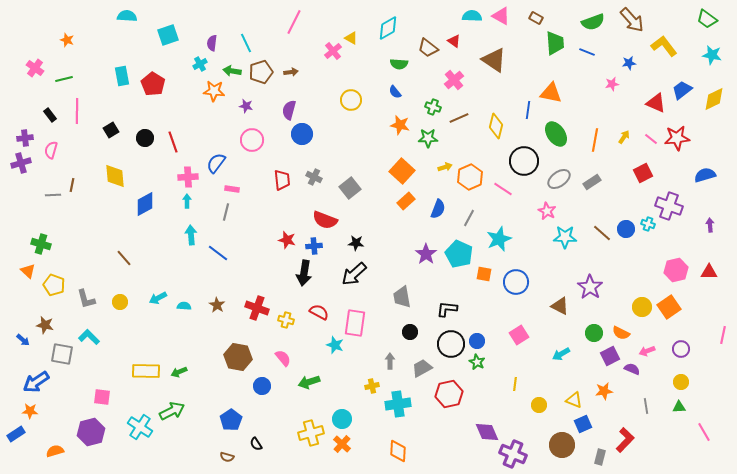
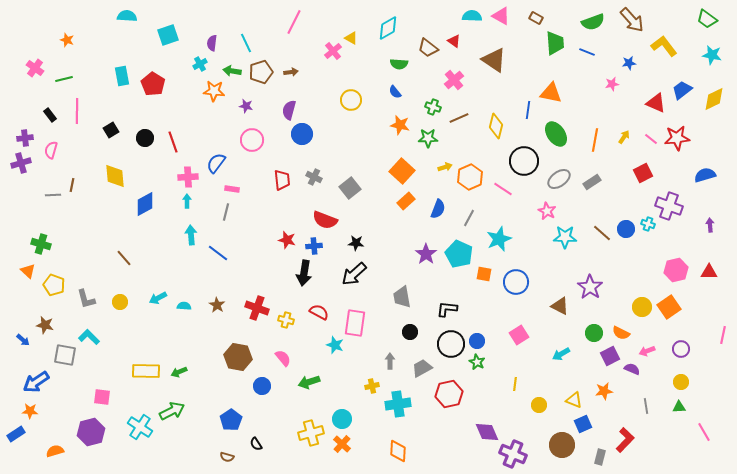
gray square at (62, 354): moved 3 px right, 1 px down
